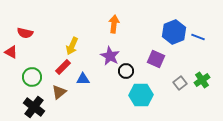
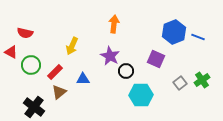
red rectangle: moved 8 px left, 5 px down
green circle: moved 1 px left, 12 px up
